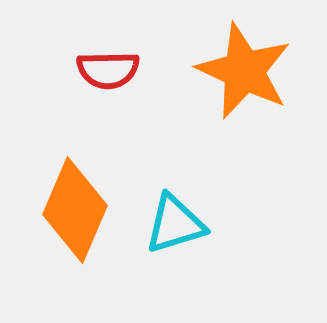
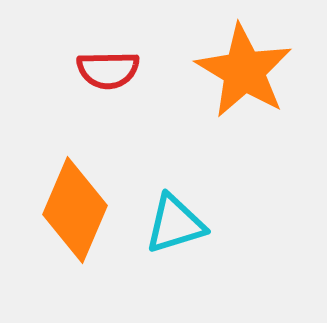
orange star: rotated 6 degrees clockwise
